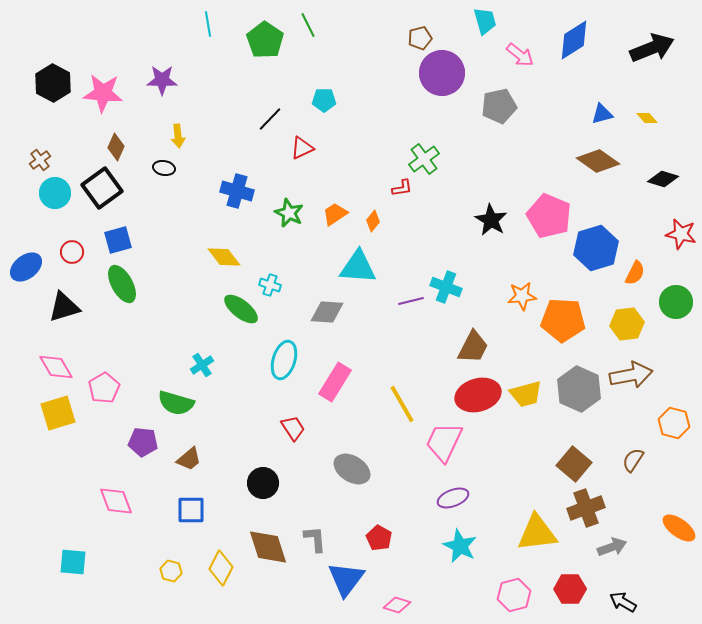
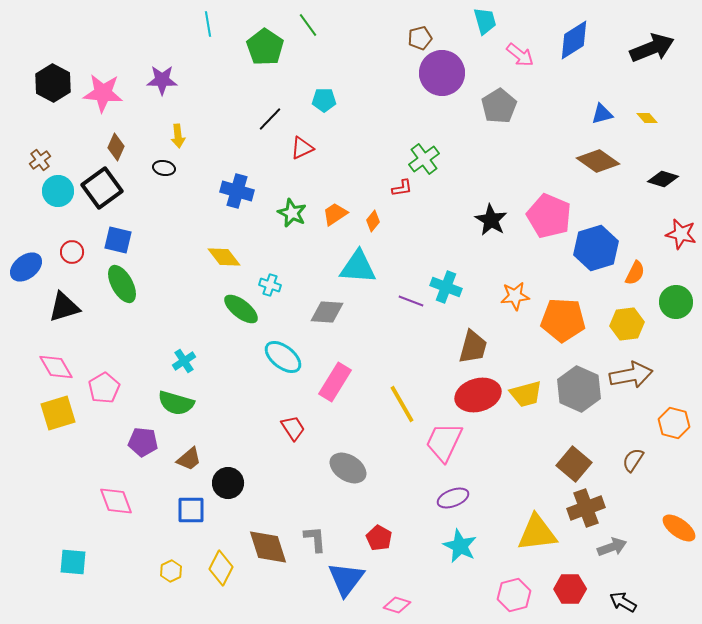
green line at (308, 25): rotated 10 degrees counterclockwise
green pentagon at (265, 40): moved 7 px down
gray pentagon at (499, 106): rotated 20 degrees counterclockwise
cyan circle at (55, 193): moved 3 px right, 2 px up
green star at (289, 213): moved 3 px right
blue square at (118, 240): rotated 28 degrees clockwise
orange star at (522, 296): moved 7 px left
purple line at (411, 301): rotated 35 degrees clockwise
brown trapezoid at (473, 347): rotated 12 degrees counterclockwise
cyan ellipse at (284, 360): moved 1 px left, 3 px up; rotated 69 degrees counterclockwise
cyan cross at (202, 365): moved 18 px left, 4 px up
gray ellipse at (352, 469): moved 4 px left, 1 px up
black circle at (263, 483): moved 35 px left
yellow hexagon at (171, 571): rotated 20 degrees clockwise
